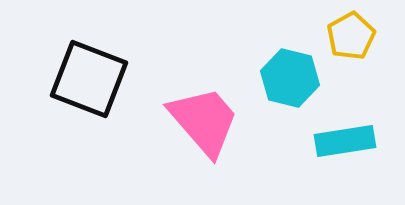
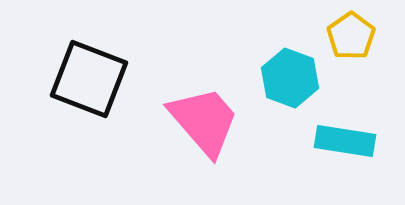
yellow pentagon: rotated 6 degrees counterclockwise
cyan hexagon: rotated 6 degrees clockwise
cyan rectangle: rotated 18 degrees clockwise
